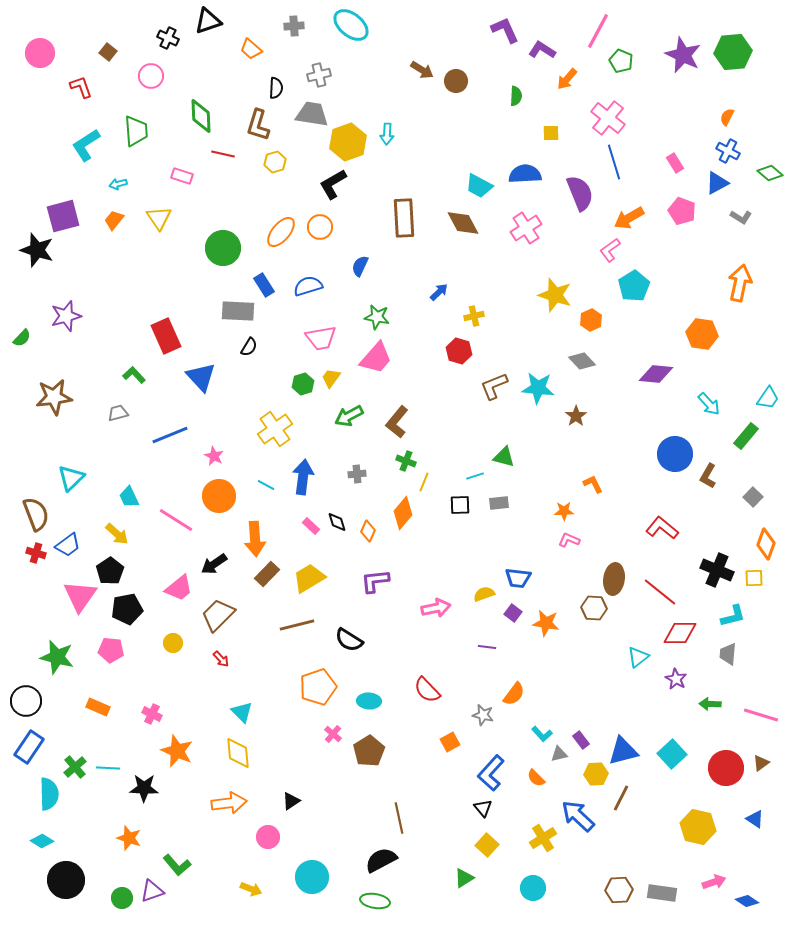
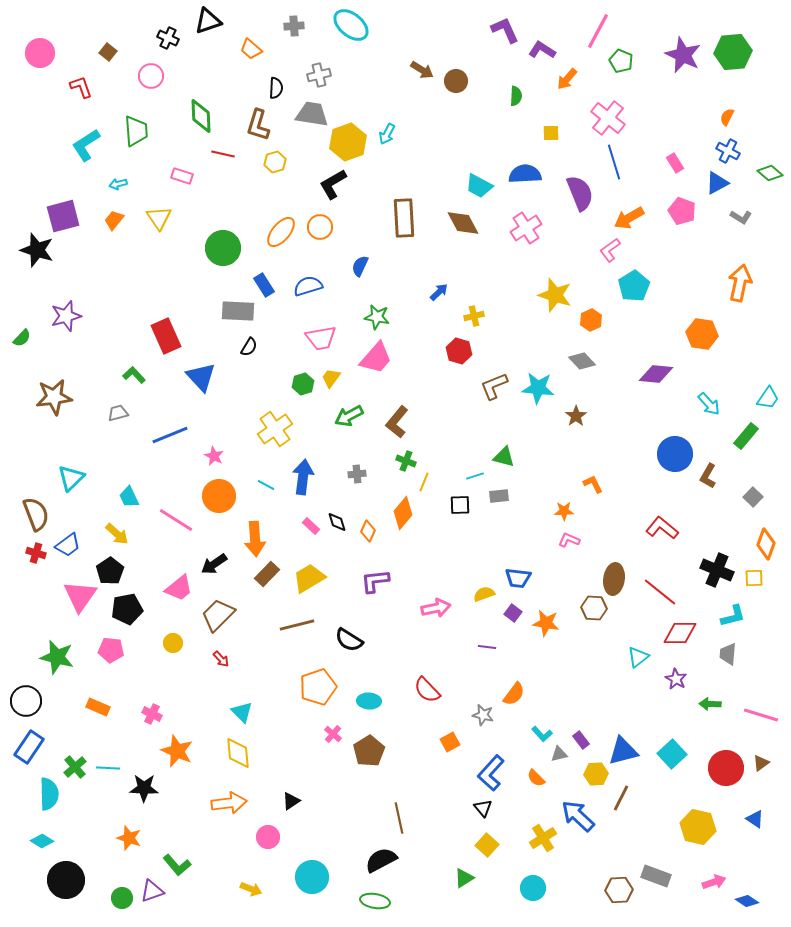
cyan arrow at (387, 134): rotated 25 degrees clockwise
gray rectangle at (499, 503): moved 7 px up
gray rectangle at (662, 893): moved 6 px left, 17 px up; rotated 12 degrees clockwise
